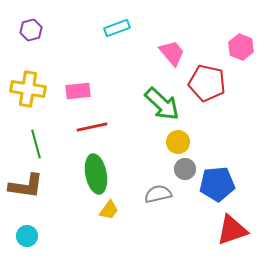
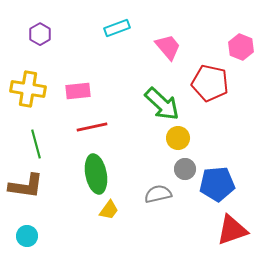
purple hexagon: moved 9 px right, 4 px down; rotated 15 degrees counterclockwise
pink trapezoid: moved 4 px left, 6 px up
red pentagon: moved 3 px right
yellow circle: moved 4 px up
